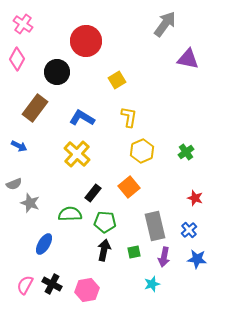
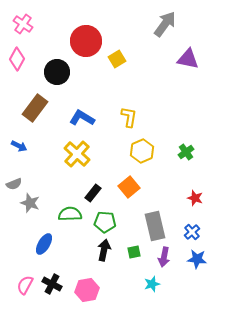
yellow square: moved 21 px up
blue cross: moved 3 px right, 2 px down
